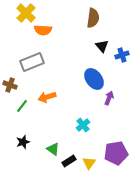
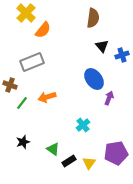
orange semicircle: rotated 54 degrees counterclockwise
green line: moved 3 px up
